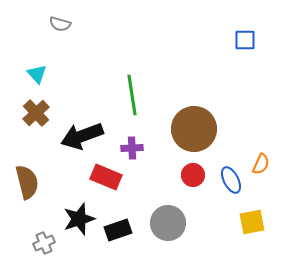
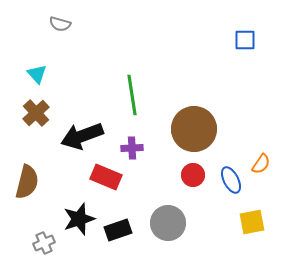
orange semicircle: rotated 10 degrees clockwise
brown semicircle: rotated 28 degrees clockwise
